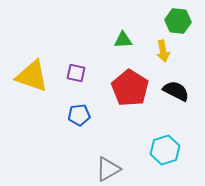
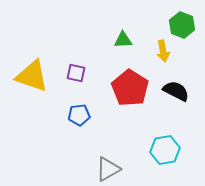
green hexagon: moved 4 px right, 4 px down; rotated 15 degrees clockwise
cyan hexagon: rotated 8 degrees clockwise
